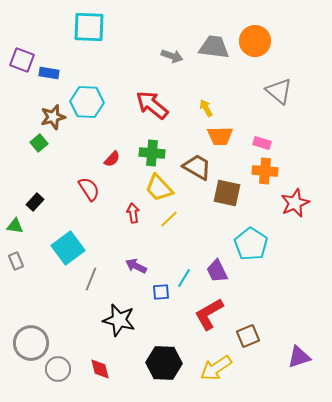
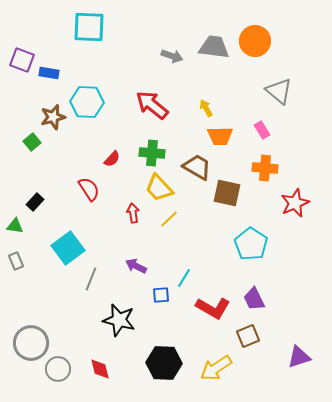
green square at (39, 143): moved 7 px left, 1 px up
pink rectangle at (262, 143): moved 13 px up; rotated 42 degrees clockwise
orange cross at (265, 171): moved 3 px up
purple trapezoid at (217, 271): moved 37 px right, 28 px down
blue square at (161, 292): moved 3 px down
red L-shape at (209, 314): moved 4 px right, 6 px up; rotated 120 degrees counterclockwise
